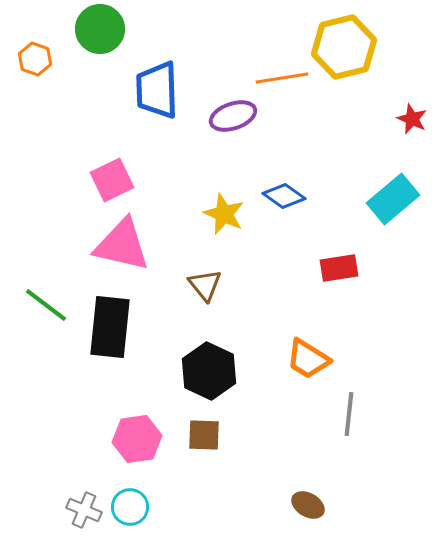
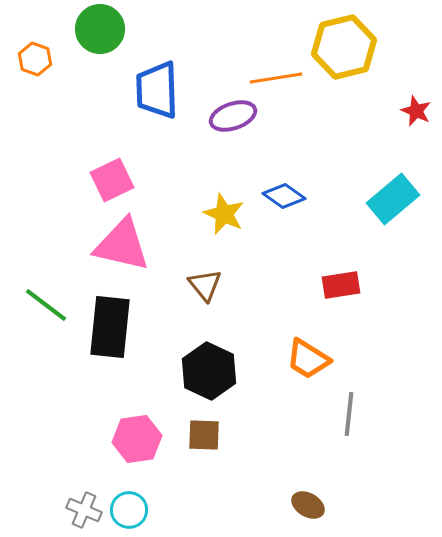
orange line: moved 6 px left
red star: moved 4 px right, 8 px up
red rectangle: moved 2 px right, 17 px down
cyan circle: moved 1 px left, 3 px down
